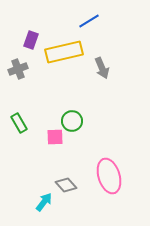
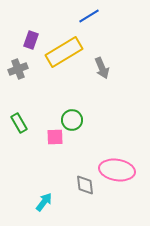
blue line: moved 5 px up
yellow rectangle: rotated 18 degrees counterclockwise
green circle: moved 1 px up
pink ellipse: moved 8 px right, 6 px up; rotated 64 degrees counterclockwise
gray diamond: moved 19 px right; rotated 35 degrees clockwise
